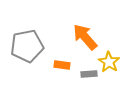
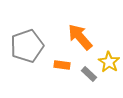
orange arrow: moved 5 px left
gray pentagon: rotated 8 degrees counterclockwise
gray rectangle: rotated 49 degrees clockwise
